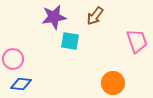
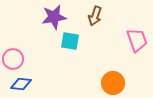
brown arrow: rotated 18 degrees counterclockwise
pink trapezoid: moved 1 px up
